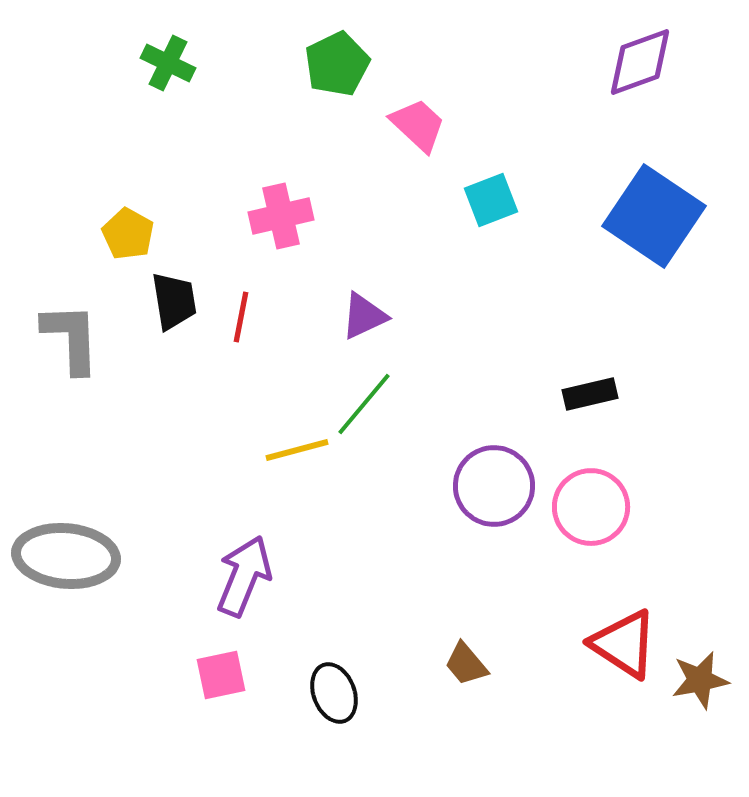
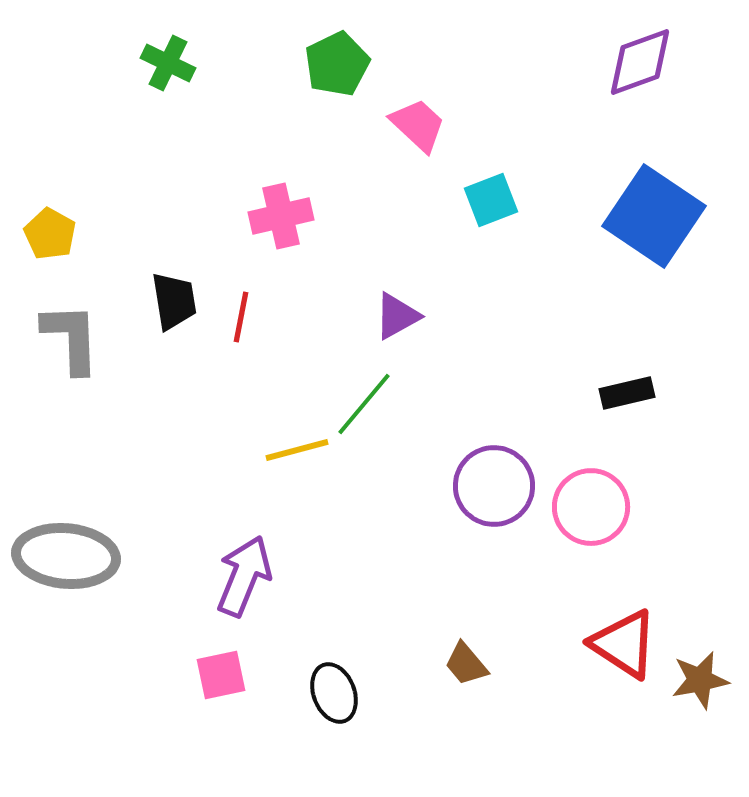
yellow pentagon: moved 78 px left
purple triangle: moved 33 px right; rotated 4 degrees counterclockwise
black rectangle: moved 37 px right, 1 px up
